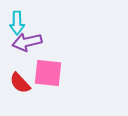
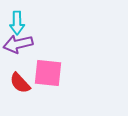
purple arrow: moved 9 px left, 2 px down
